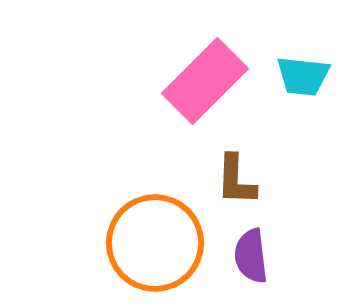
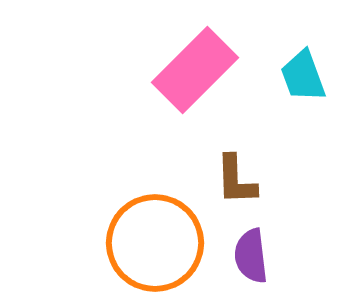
cyan trapezoid: rotated 64 degrees clockwise
pink rectangle: moved 10 px left, 11 px up
brown L-shape: rotated 4 degrees counterclockwise
